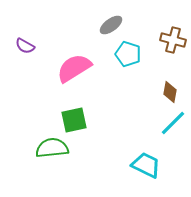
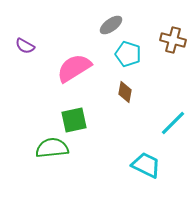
brown diamond: moved 45 px left
